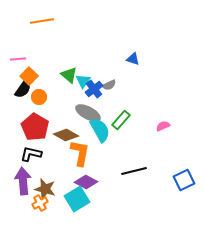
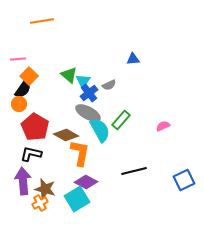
blue triangle: rotated 24 degrees counterclockwise
blue cross: moved 5 px left, 4 px down
orange circle: moved 20 px left, 7 px down
